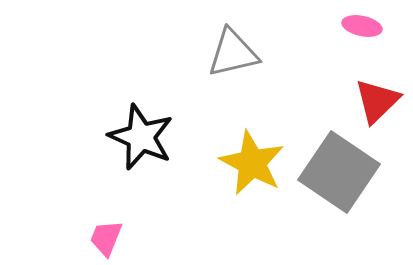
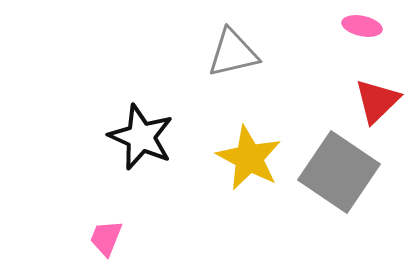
yellow star: moved 3 px left, 5 px up
